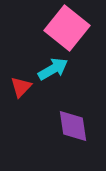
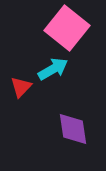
purple diamond: moved 3 px down
